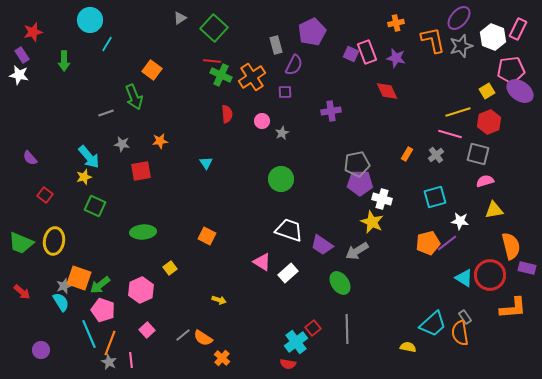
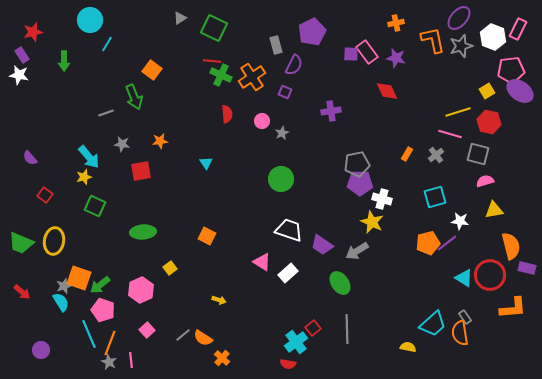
green square at (214, 28): rotated 16 degrees counterclockwise
pink rectangle at (367, 52): rotated 15 degrees counterclockwise
purple square at (351, 54): rotated 21 degrees counterclockwise
purple square at (285, 92): rotated 24 degrees clockwise
red hexagon at (489, 122): rotated 25 degrees counterclockwise
